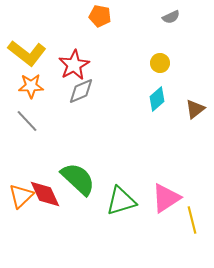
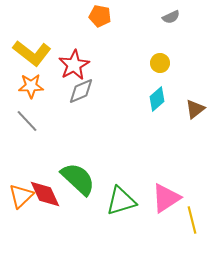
yellow L-shape: moved 5 px right
